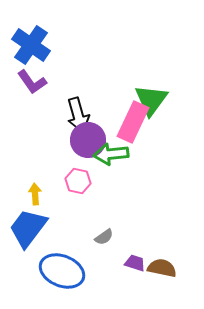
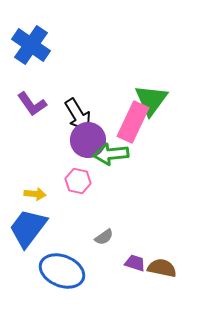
purple L-shape: moved 22 px down
black arrow: rotated 16 degrees counterclockwise
yellow arrow: rotated 100 degrees clockwise
